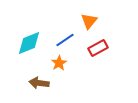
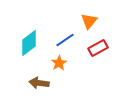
cyan diamond: rotated 16 degrees counterclockwise
